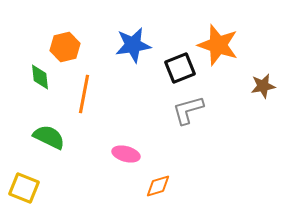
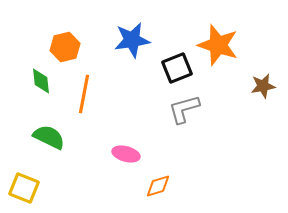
blue star: moved 1 px left, 5 px up
black square: moved 3 px left
green diamond: moved 1 px right, 4 px down
gray L-shape: moved 4 px left, 1 px up
